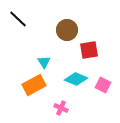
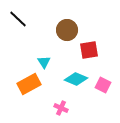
orange rectangle: moved 5 px left, 1 px up
